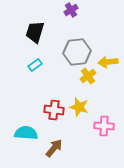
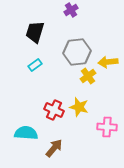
red cross: rotated 18 degrees clockwise
pink cross: moved 3 px right, 1 px down
